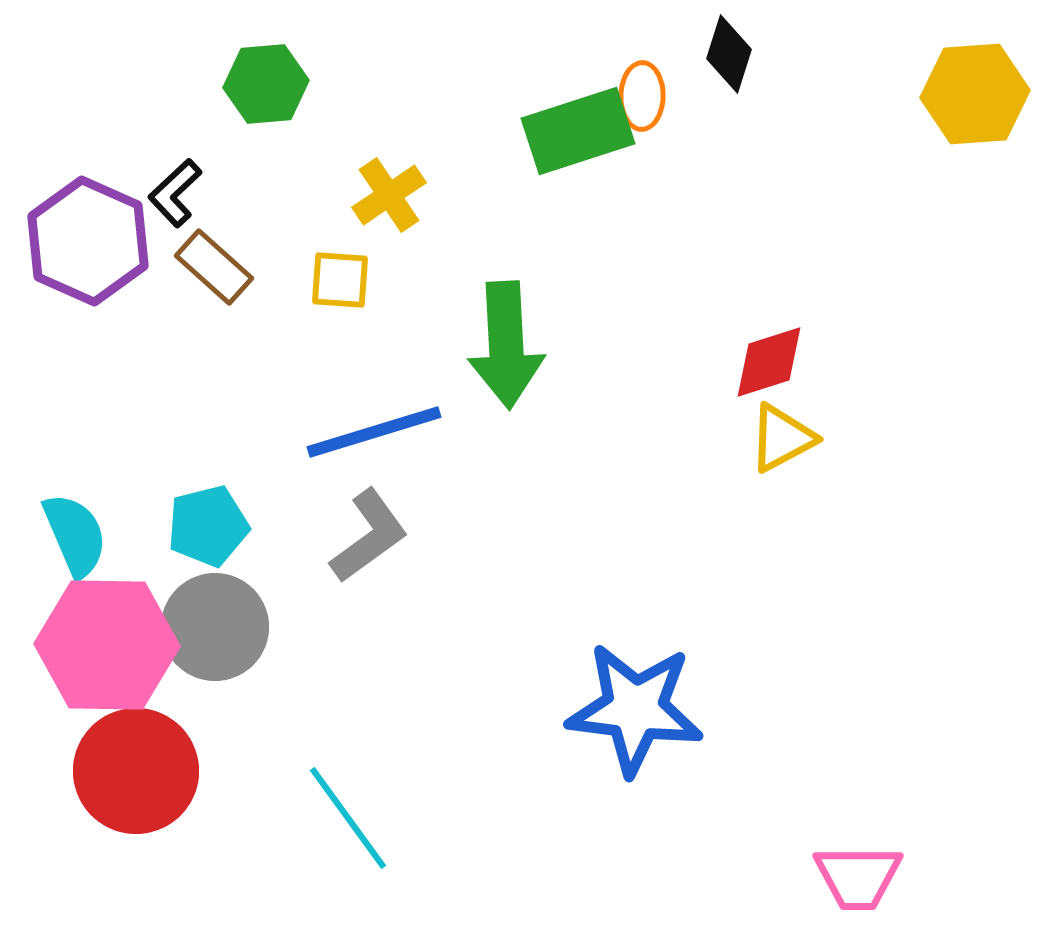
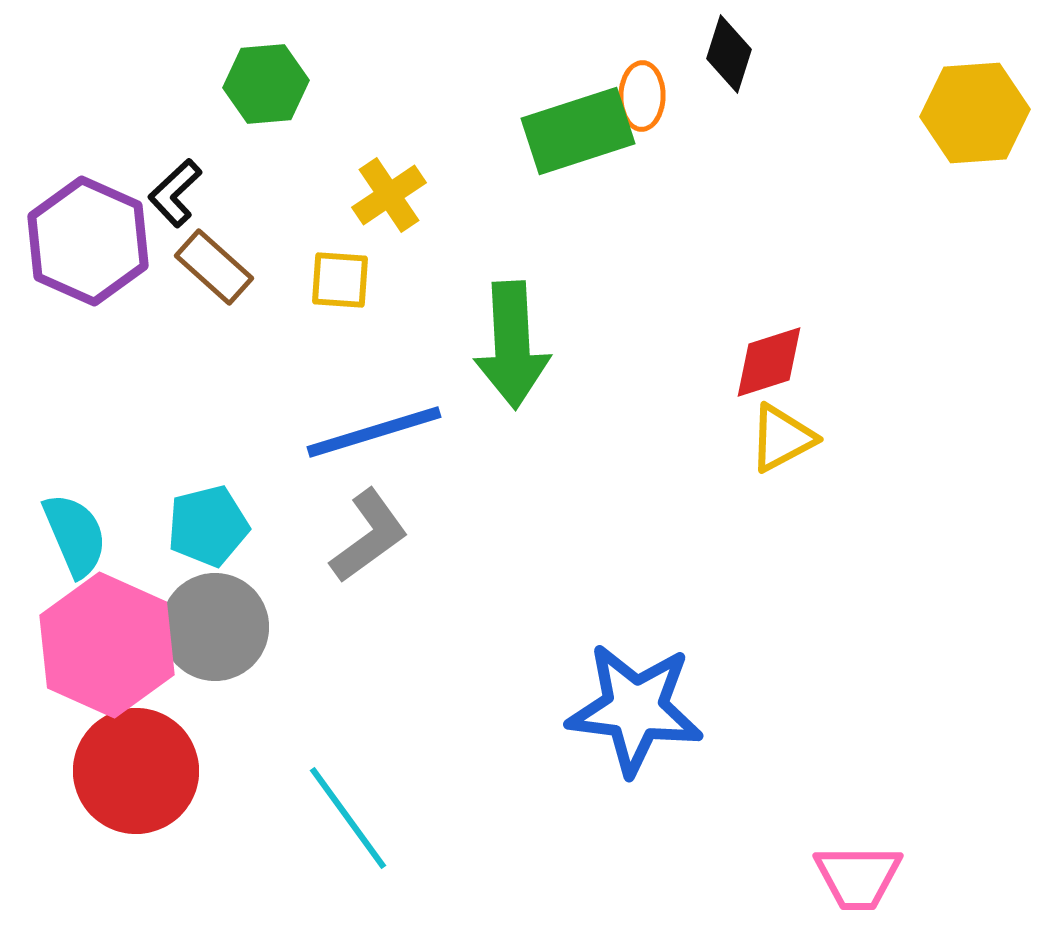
yellow hexagon: moved 19 px down
green arrow: moved 6 px right
pink hexagon: rotated 23 degrees clockwise
